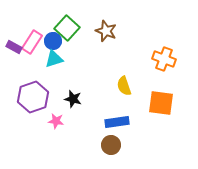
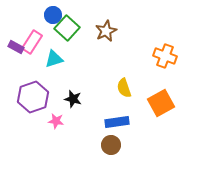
brown star: rotated 25 degrees clockwise
blue circle: moved 26 px up
purple rectangle: moved 2 px right
orange cross: moved 1 px right, 3 px up
yellow semicircle: moved 2 px down
orange square: rotated 36 degrees counterclockwise
